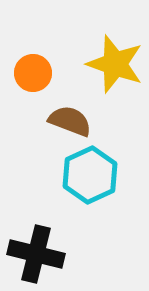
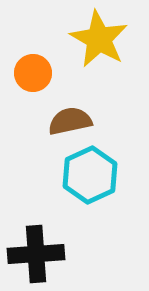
yellow star: moved 16 px left, 25 px up; rotated 10 degrees clockwise
brown semicircle: rotated 33 degrees counterclockwise
black cross: rotated 18 degrees counterclockwise
